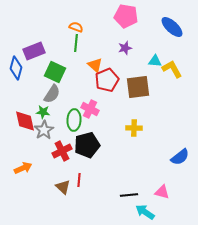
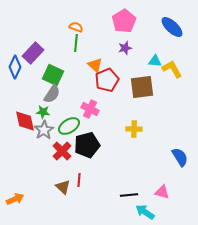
pink pentagon: moved 2 px left, 5 px down; rotated 30 degrees clockwise
purple rectangle: moved 1 px left, 2 px down; rotated 25 degrees counterclockwise
blue diamond: moved 1 px left, 1 px up; rotated 10 degrees clockwise
green square: moved 2 px left, 3 px down
brown square: moved 4 px right
green ellipse: moved 5 px left, 6 px down; rotated 55 degrees clockwise
yellow cross: moved 1 px down
red cross: rotated 18 degrees counterclockwise
blue semicircle: rotated 84 degrees counterclockwise
orange arrow: moved 8 px left, 31 px down
